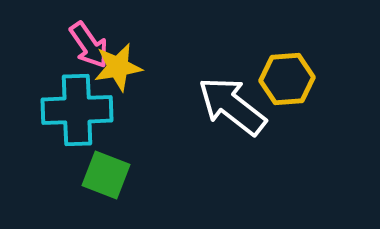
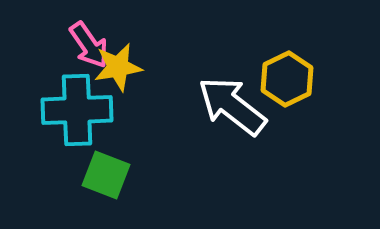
yellow hexagon: rotated 22 degrees counterclockwise
